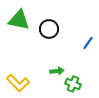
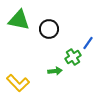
green arrow: moved 2 px left
green cross: moved 27 px up; rotated 35 degrees clockwise
